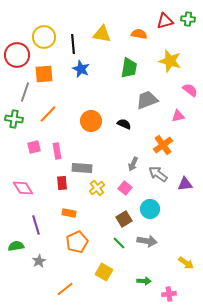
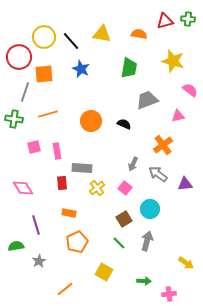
black line at (73, 44): moved 2 px left, 3 px up; rotated 36 degrees counterclockwise
red circle at (17, 55): moved 2 px right, 2 px down
yellow star at (170, 61): moved 3 px right
orange line at (48, 114): rotated 30 degrees clockwise
gray arrow at (147, 241): rotated 84 degrees counterclockwise
